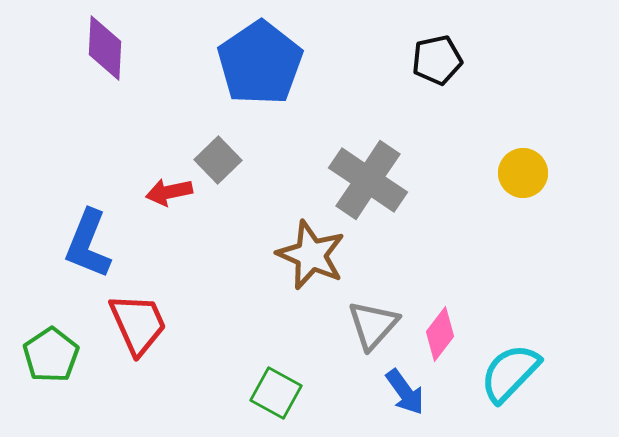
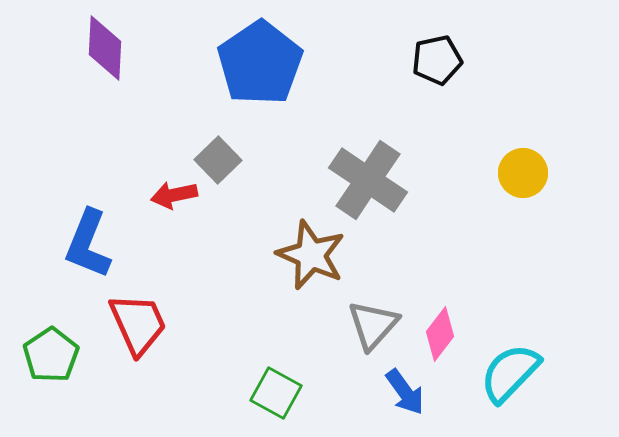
red arrow: moved 5 px right, 3 px down
